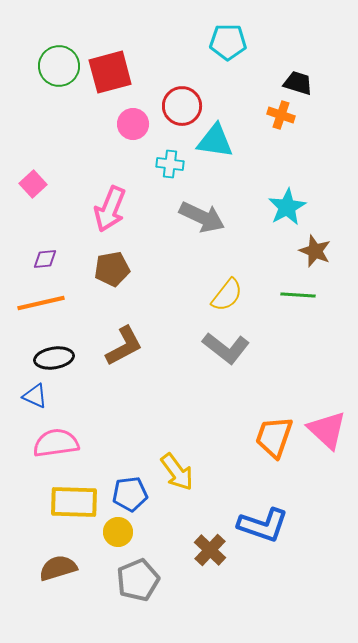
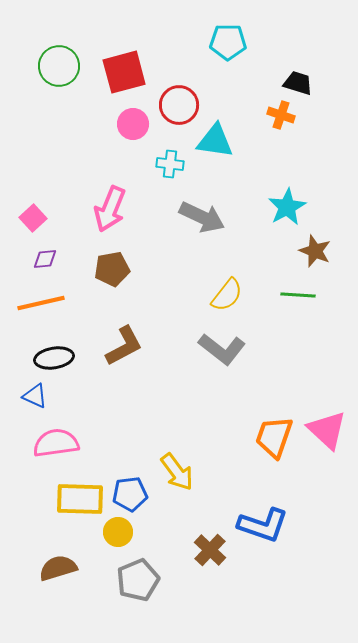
red square: moved 14 px right
red circle: moved 3 px left, 1 px up
pink square: moved 34 px down
gray L-shape: moved 4 px left, 1 px down
yellow rectangle: moved 6 px right, 3 px up
